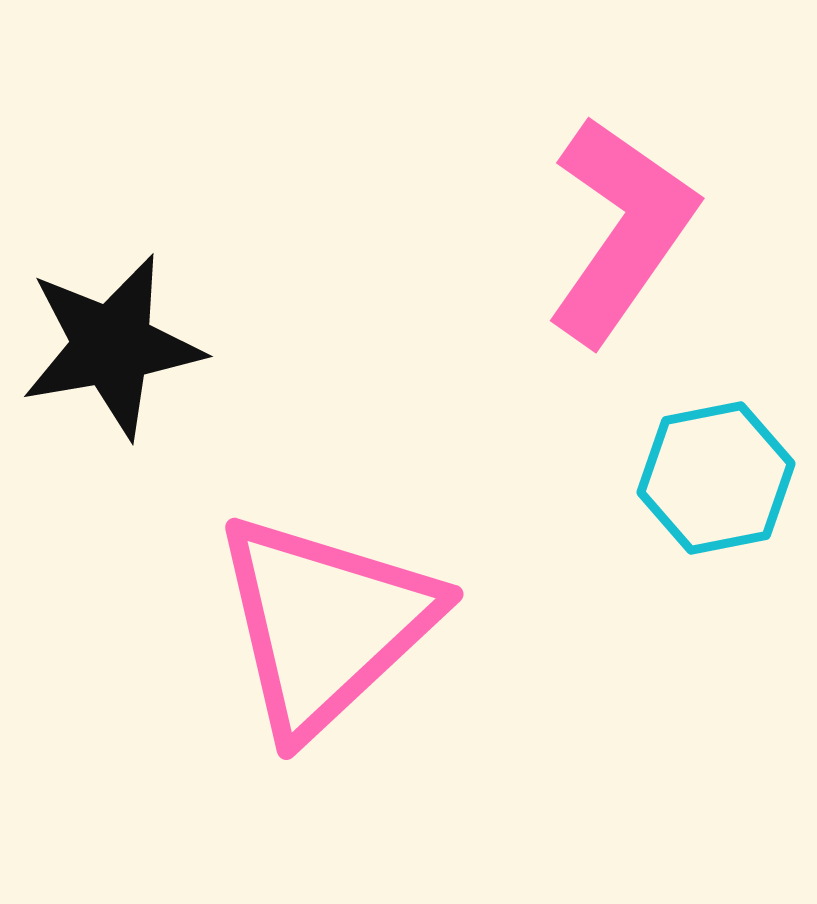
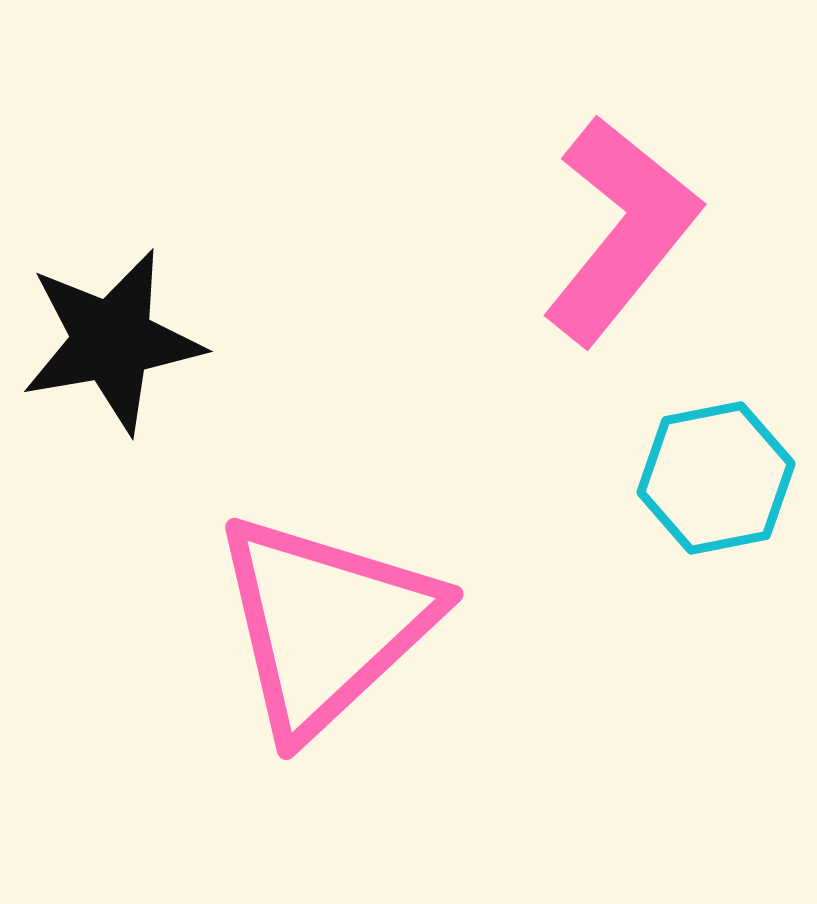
pink L-shape: rotated 4 degrees clockwise
black star: moved 5 px up
